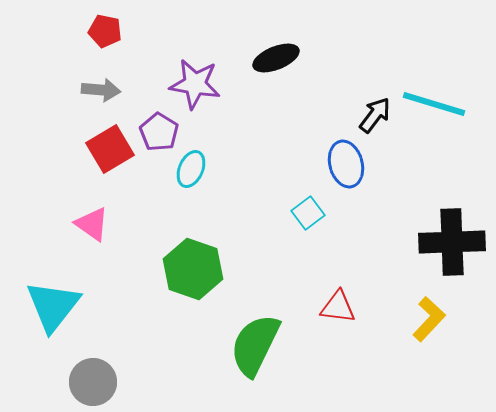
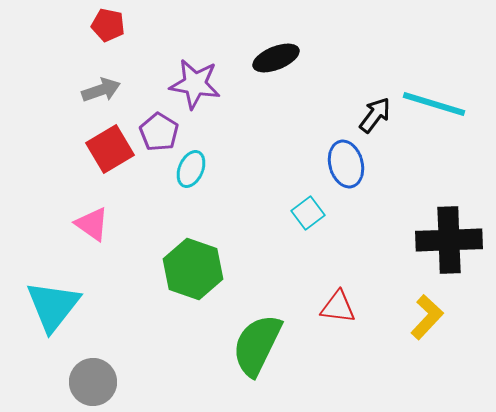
red pentagon: moved 3 px right, 6 px up
gray arrow: rotated 24 degrees counterclockwise
black cross: moved 3 px left, 2 px up
yellow L-shape: moved 2 px left, 2 px up
green semicircle: moved 2 px right
